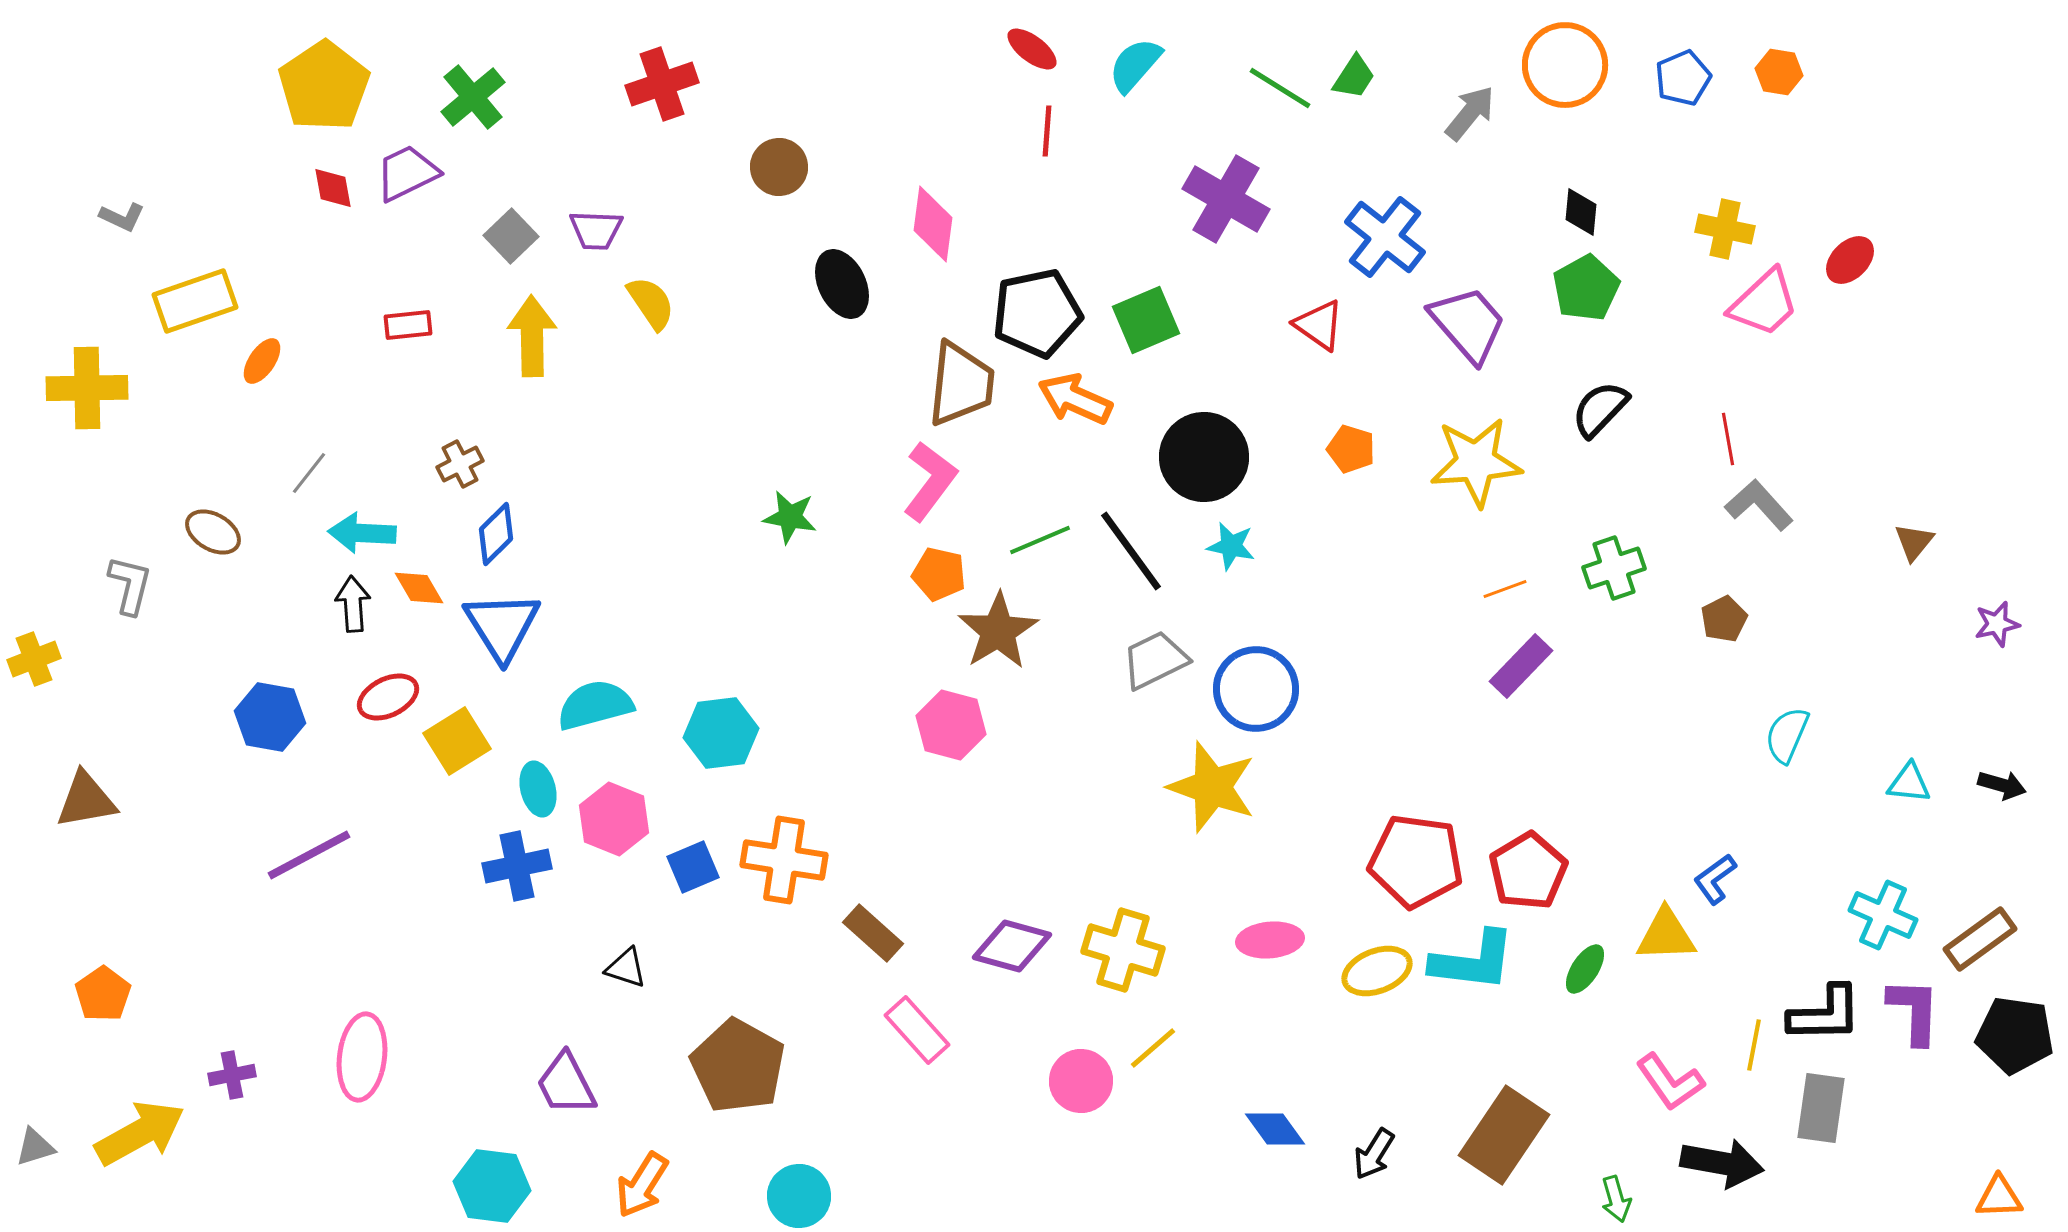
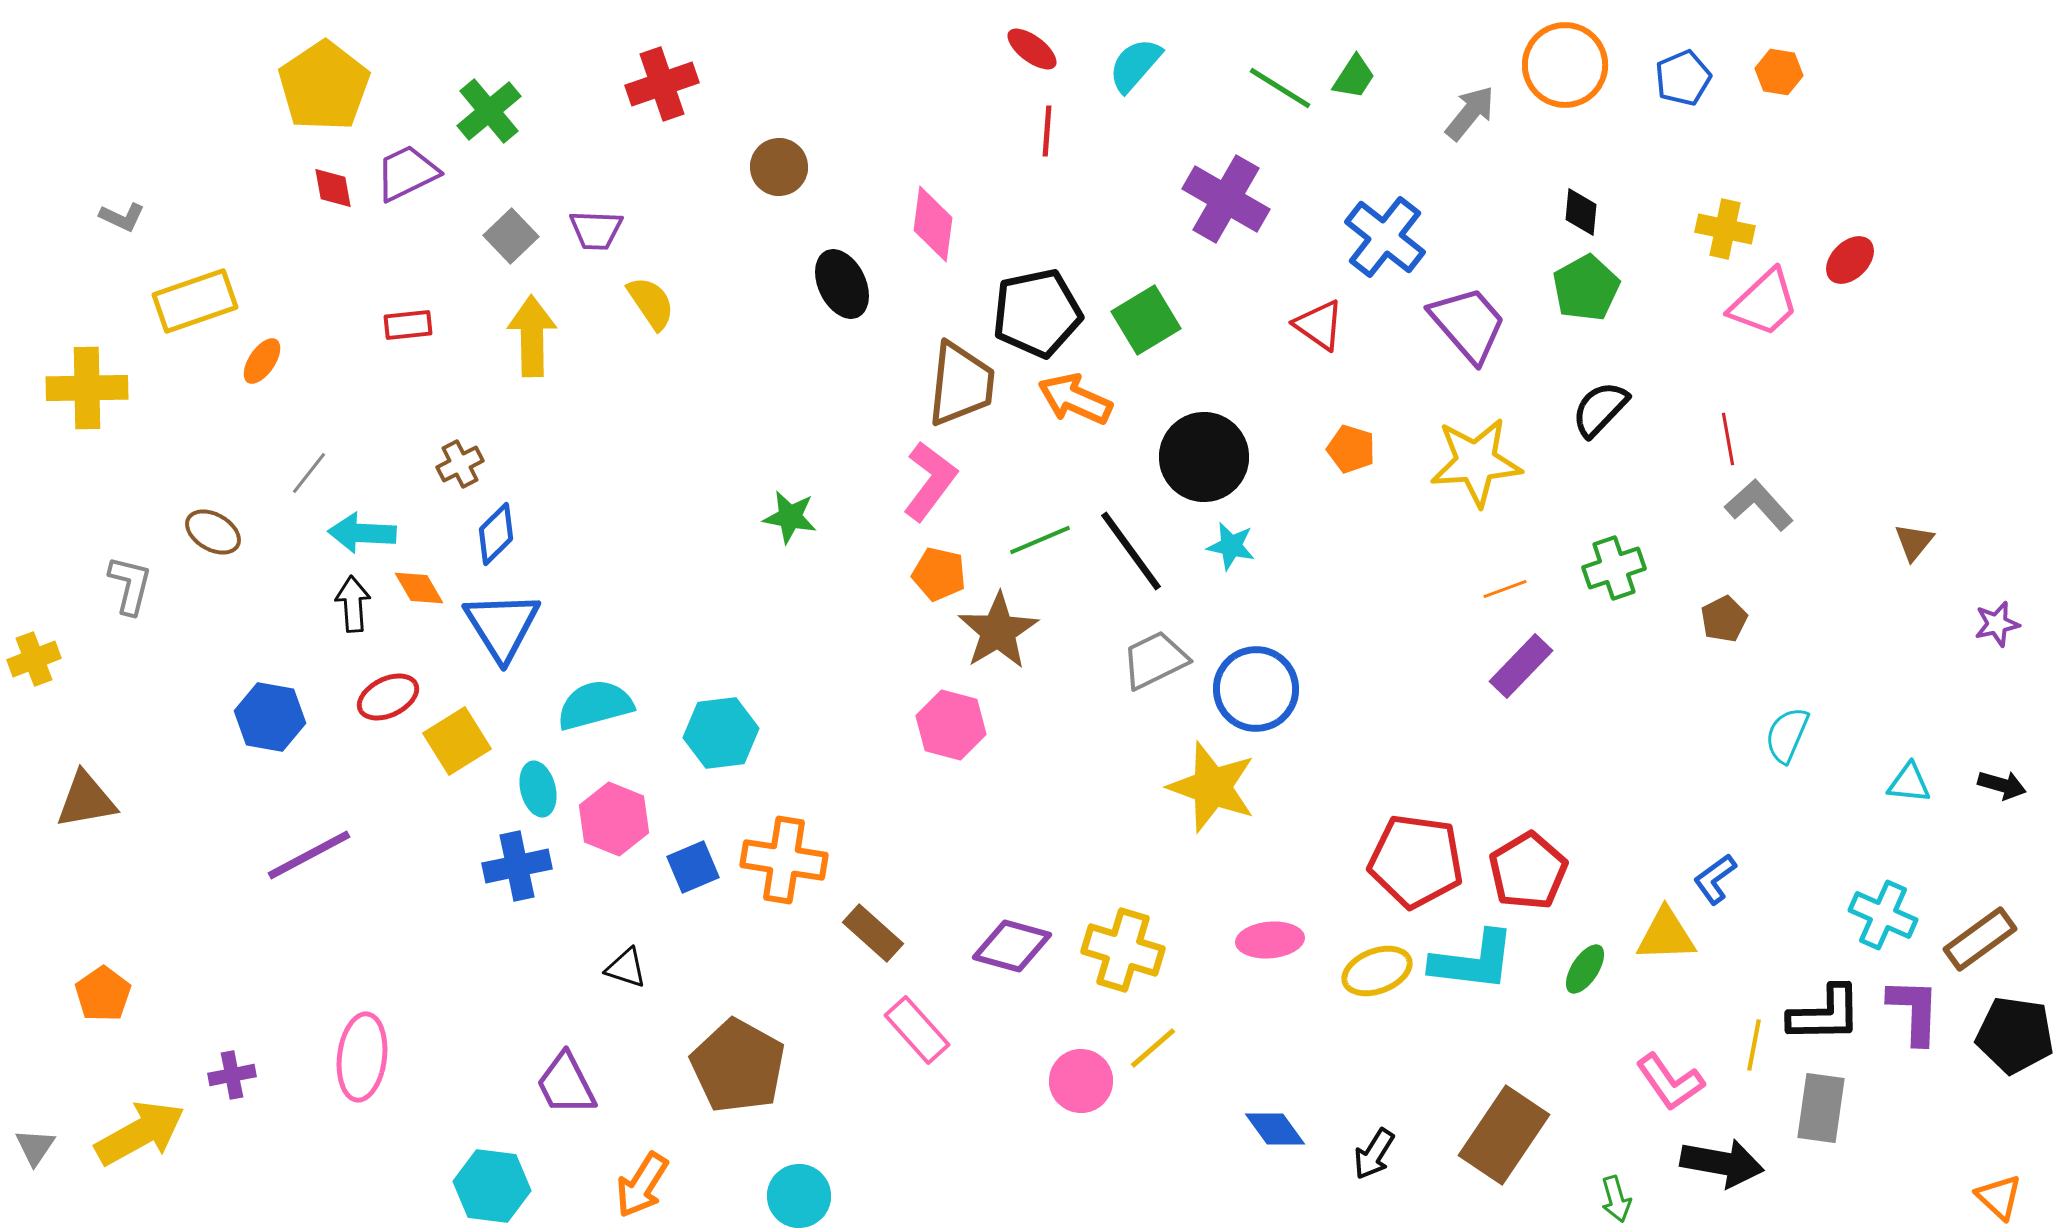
green cross at (473, 97): moved 16 px right, 14 px down
green square at (1146, 320): rotated 8 degrees counterclockwise
gray triangle at (35, 1147): rotated 39 degrees counterclockwise
orange triangle at (1999, 1197): rotated 45 degrees clockwise
